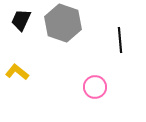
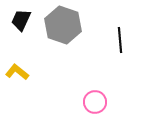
gray hexagon: moved 2 px down
pink circle: moved 15 px down
